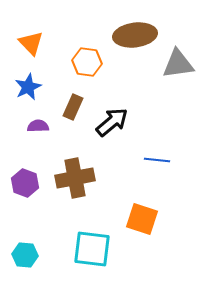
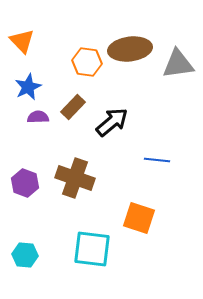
brown ellipse: moved 5 px left, 14 px down
orange triangle: moved 9 px left, 2 px up
brown rectangle: rotated 20 degrees clockwise
purple semicircle: moved 9 px up
brown cross: rotated 30 degrees clockwise
orange square: moved 3 px left, 1 px up
